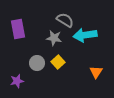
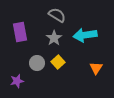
gray semicircle: moved 8 px left, 5 px up
purple rectangle: moved 2 px right, 3 px down
gray star: rotated 28 degrees clockwise
orange triangle: moved 4 px up
